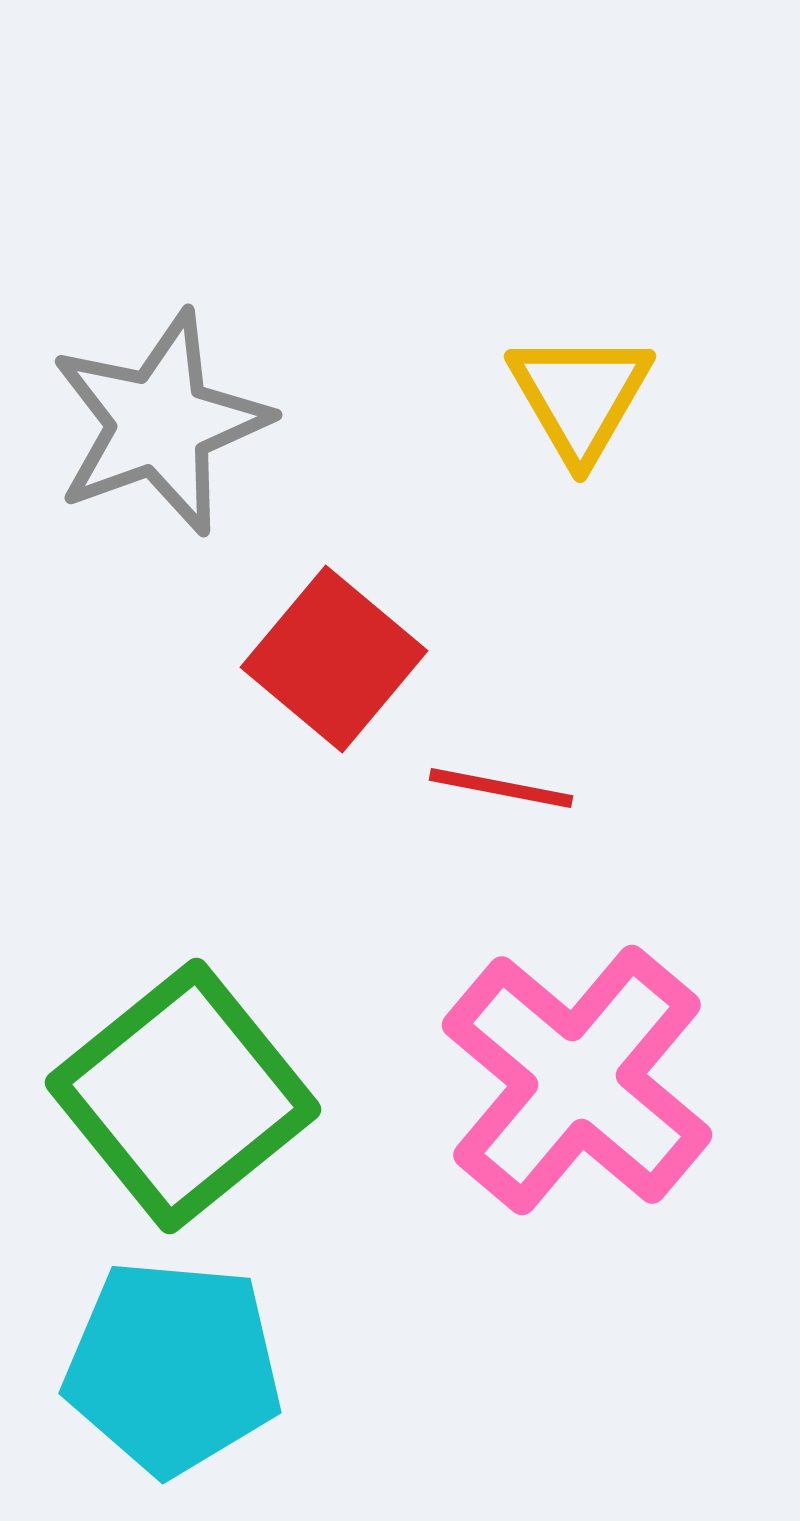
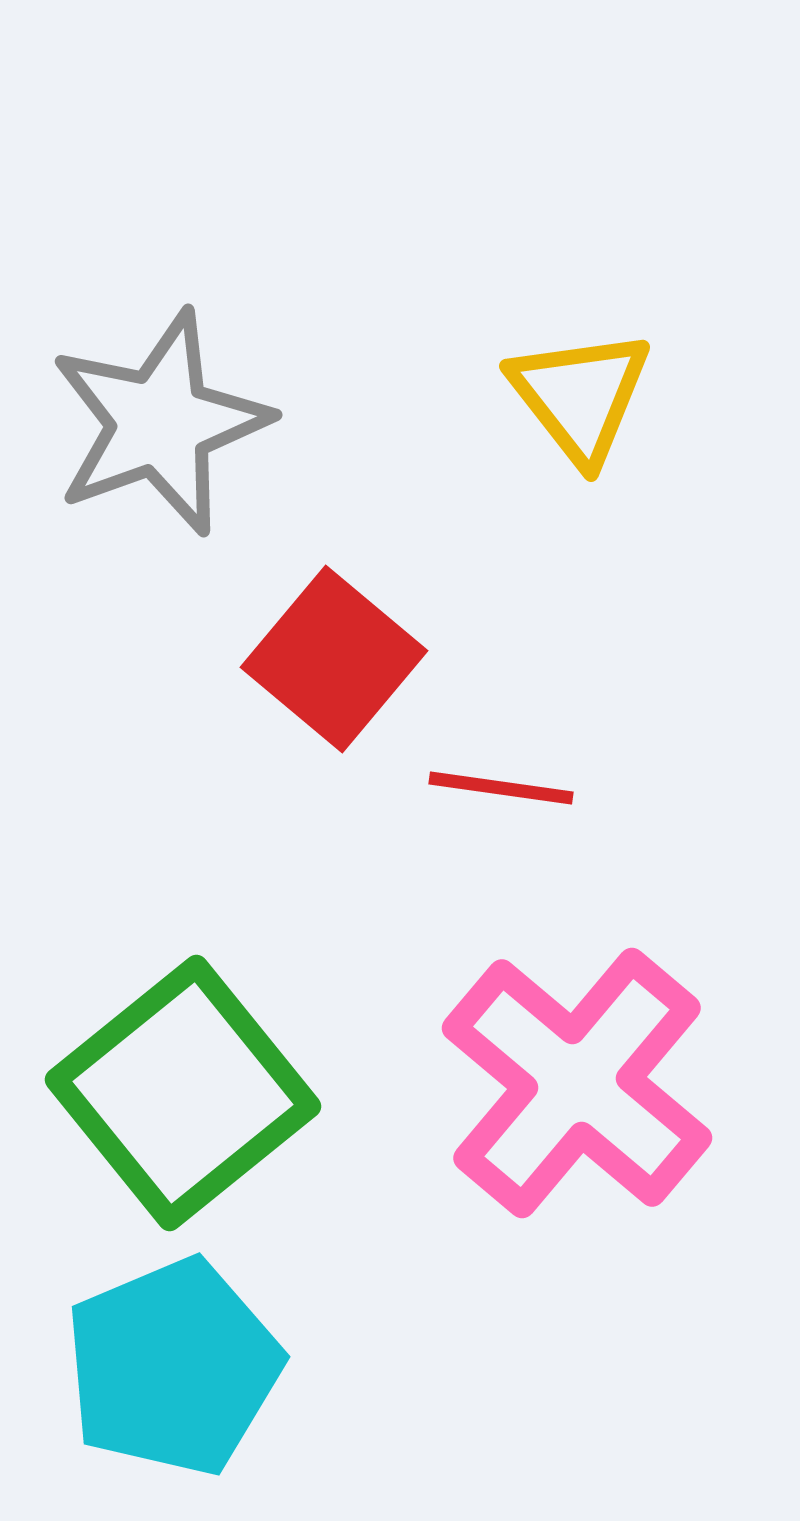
yellow triangle: rotated 8 degrees counterclockwise
red line: rotated 3 degrees counterclockwise
pink cross: moved 3 px down
green square: moved 3 px up
cyan pentagon: rotated 28 degrees counterclockwise
